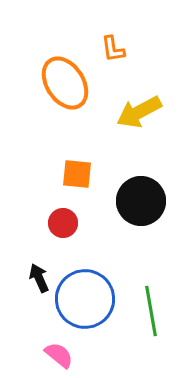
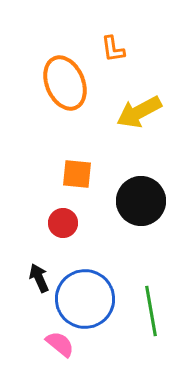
orange ellipse: rotated 10 degrees clockwise
pink semicircle: moved 1 px right, 11 px up
